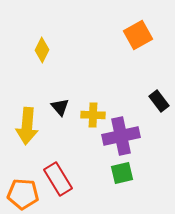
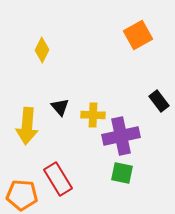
green square: rotated 25 degrees clockwise
orange pentagon: moved 1 px left, 1 px down
